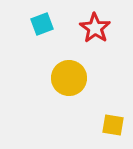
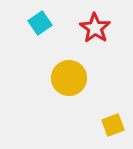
cyan square: moved 2 px left, 1 px up; rotated 15 degrees counterclockwise
yellow square: rotated 30 degrees counterclockwise
